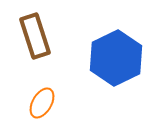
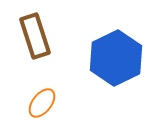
orange ellipse: rotated 8 degrees clockwise
